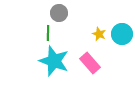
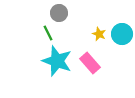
green line: rotated 28 degrees counterclockwise
cyan star: moved 3 px right
